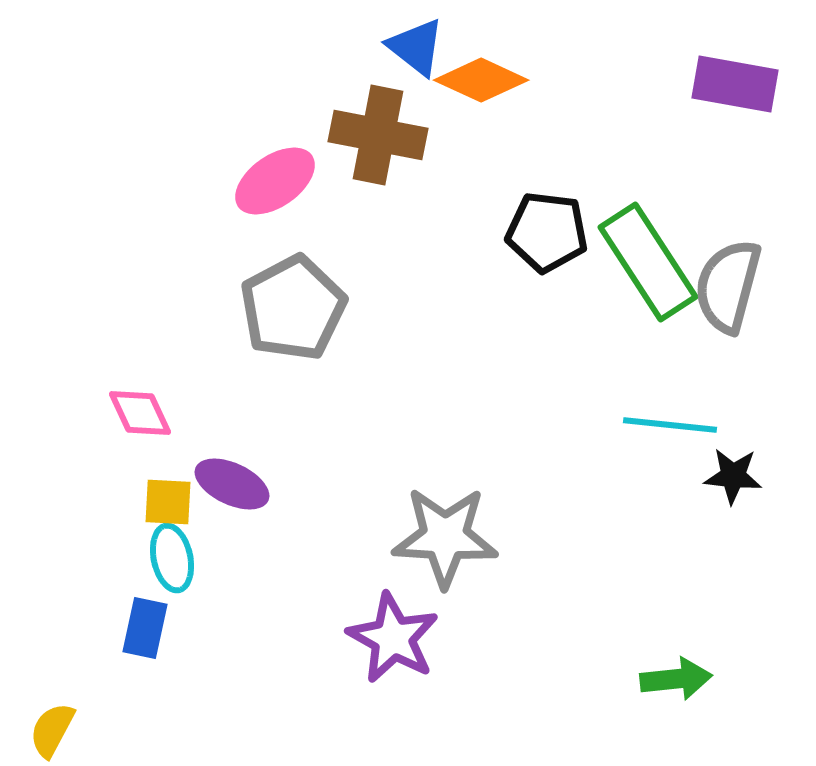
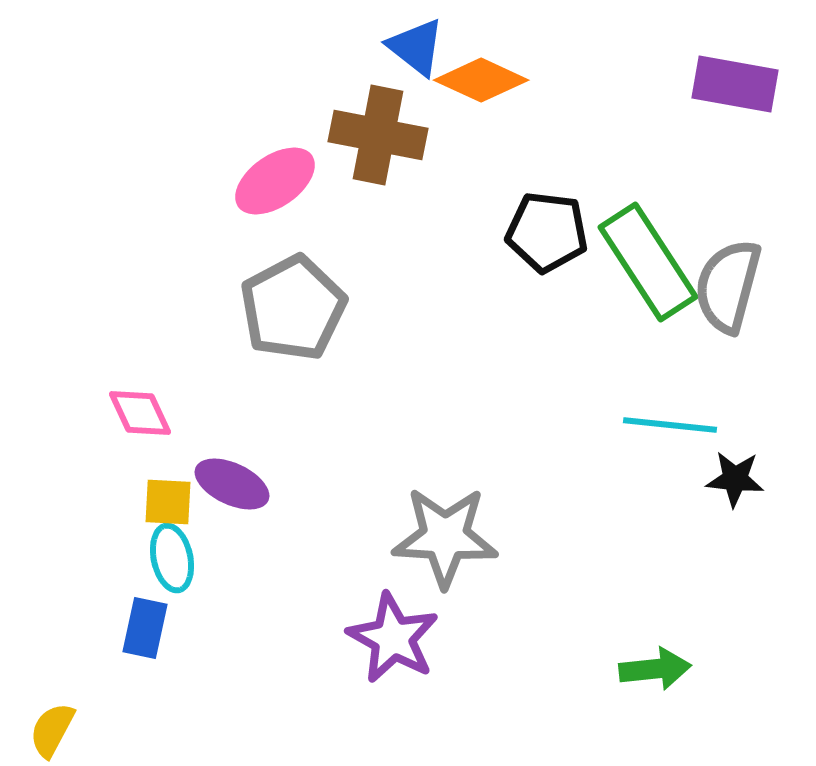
black star: moved 2 px right, 3 px down
green arrow: moved 21 px left, 10 px up
